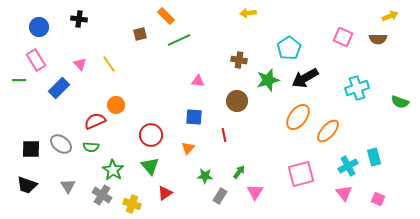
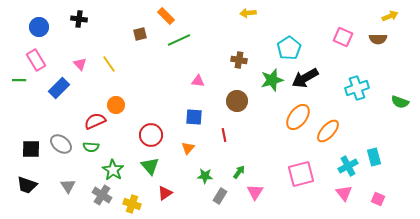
green star at (268, 80): moved 4 px right
